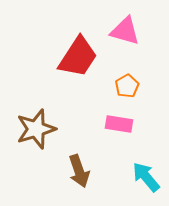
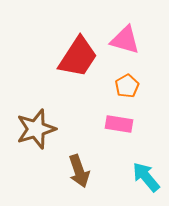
pink triangle: moved 9 px down
